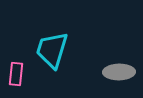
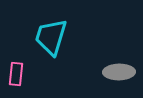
cyan trapezoid: moved 1 px left, 13 px up
